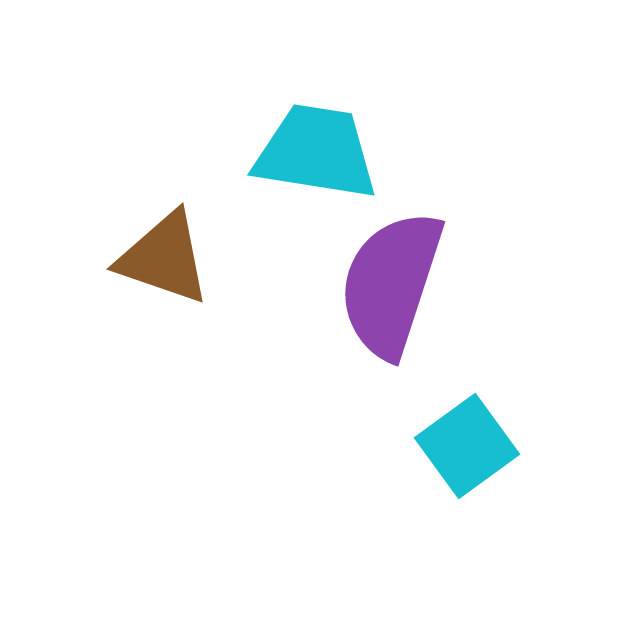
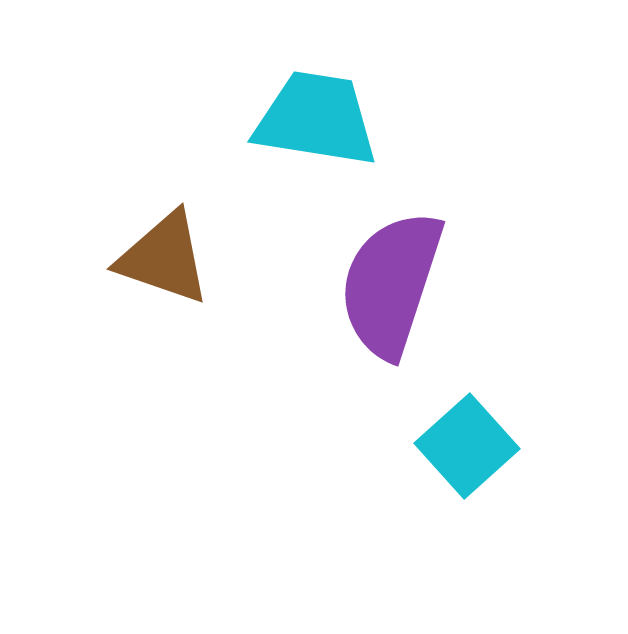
cyan trapezoid: moved 33 px up
cyan square: rotated 6 degrees counterclockwise
